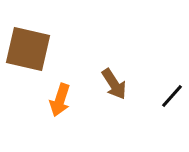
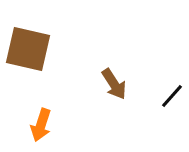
orange arrow: moved 19 px left, 25 px down
